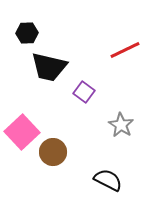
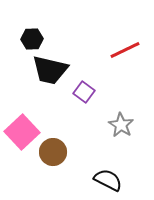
black hexagon: moved 5 px right, 6 px down
black trapezoid: moved 1 px right, 3 px down
